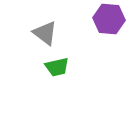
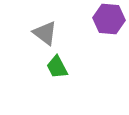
green trapezoid: rotated 75 degrees clockwise
